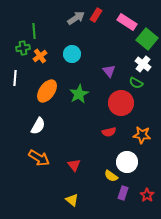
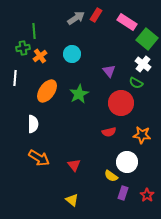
white semicircle: moved 5 px left, 2 px up; rotated 30 degrees counterclockwise
